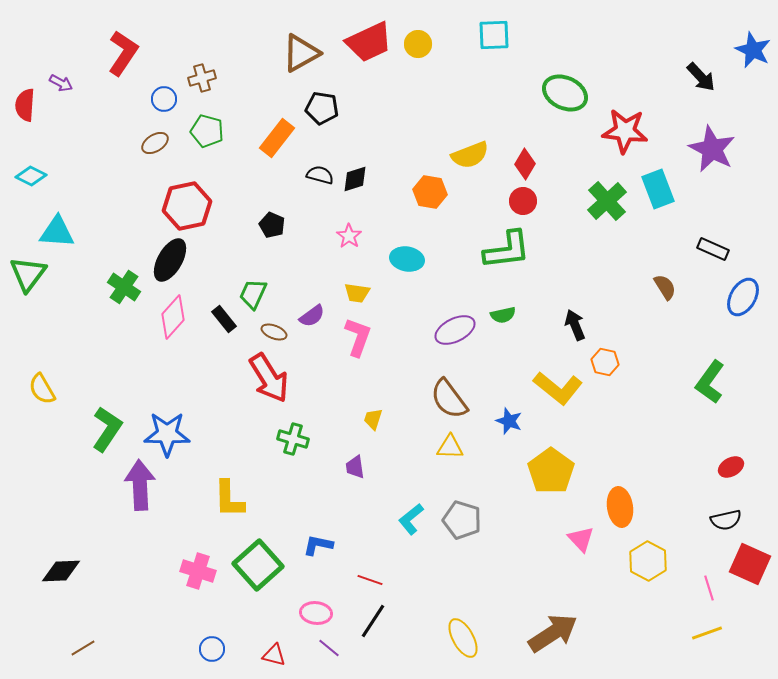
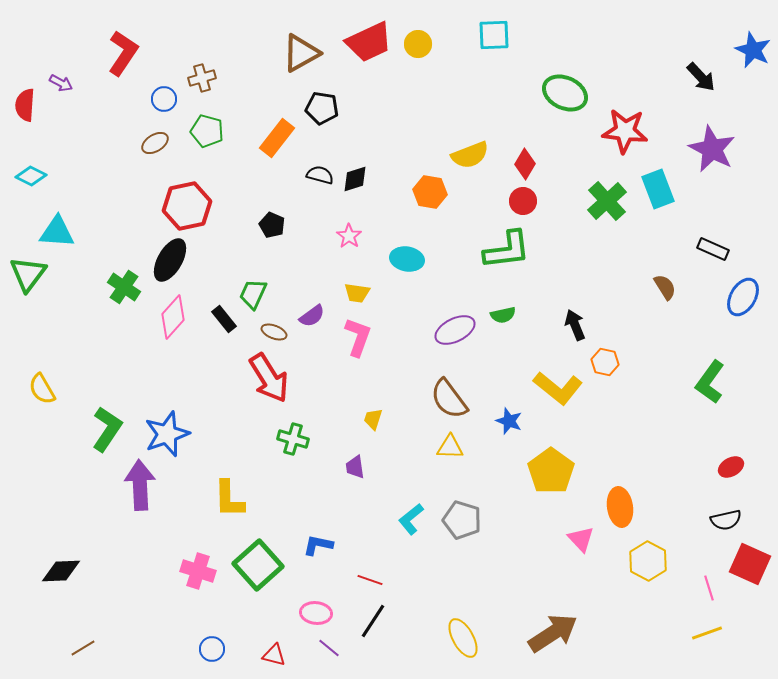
blue star at (167, 434): rotated 21 degrees counterclockwise
